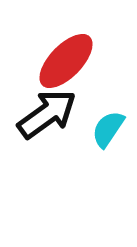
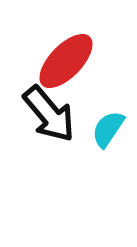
black arrow: moved 2 px right; rotated 86 degrees clockwise
